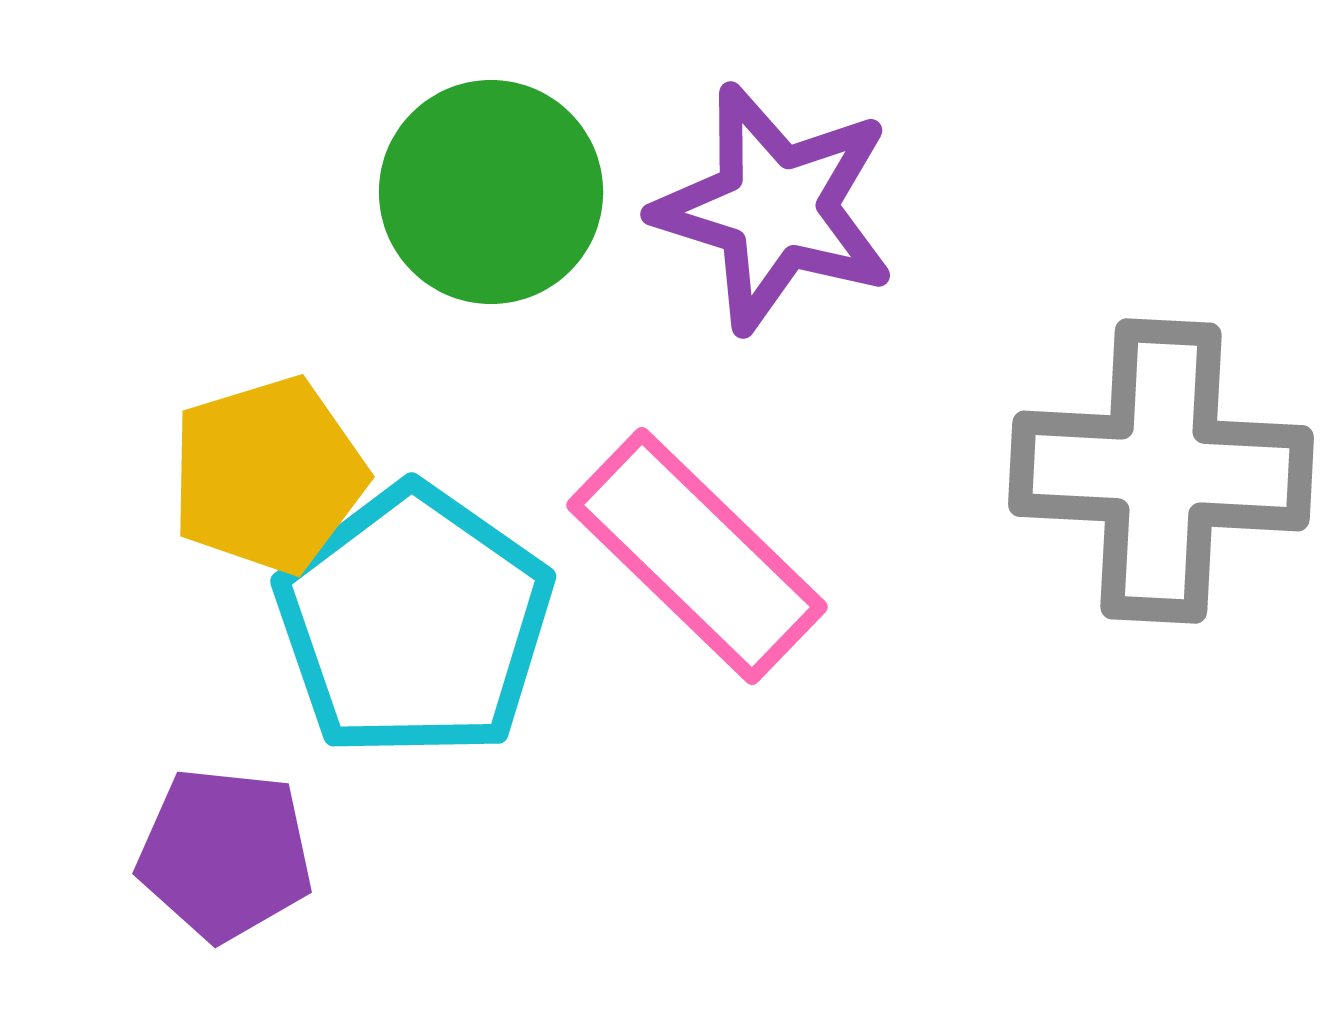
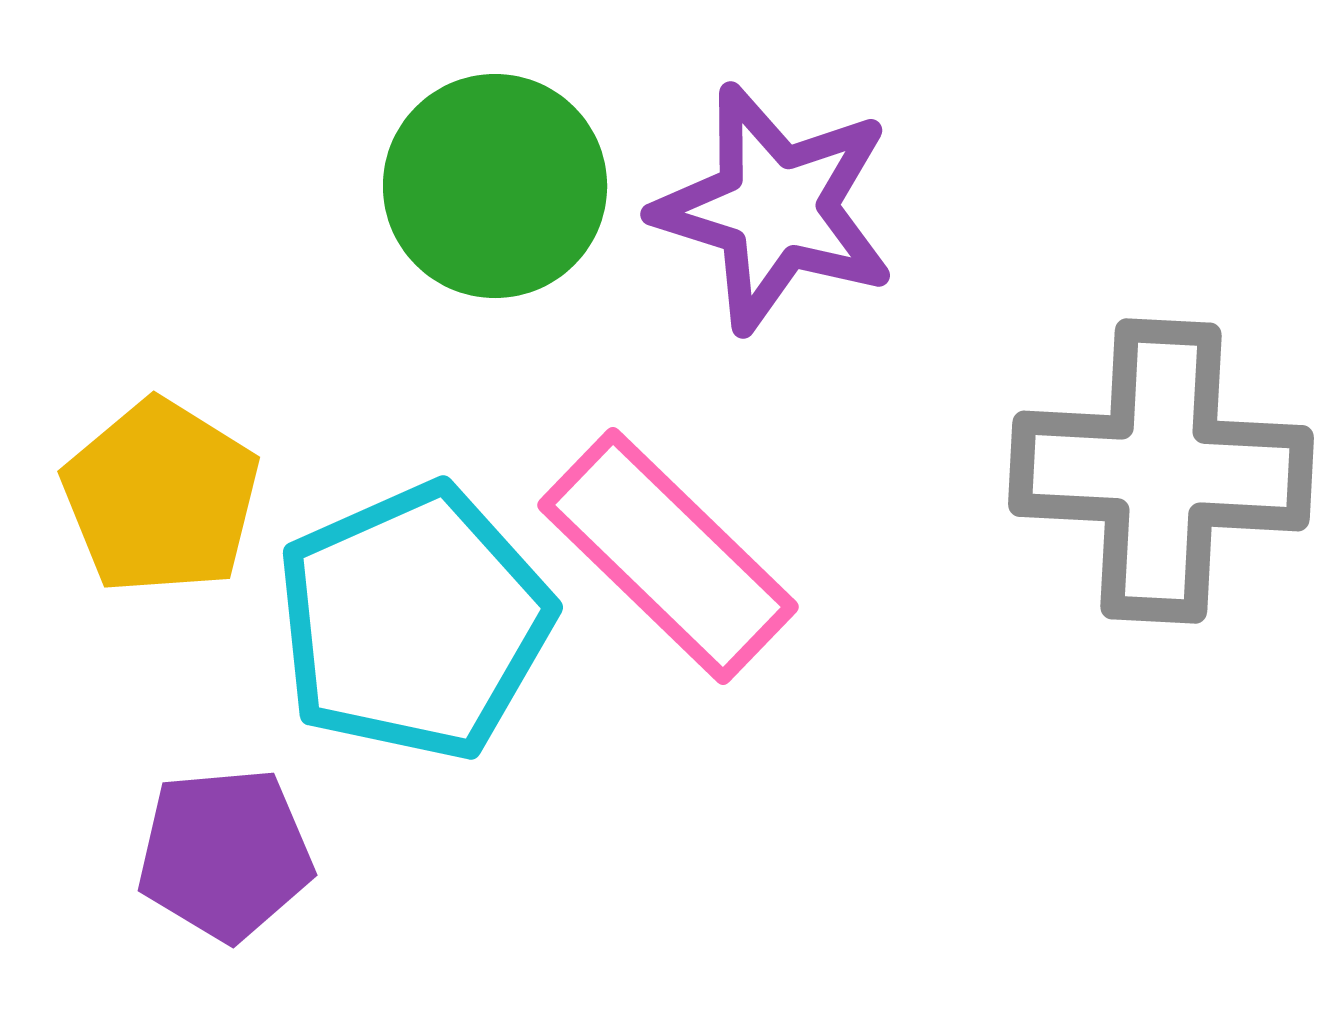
green circle: moved 4 px right, 6 px up
yellow pentagon: moved 107 px left, 22 px down; rotated 23 degrees counterclockwise
pink rectangle: moved 29 px left
cyan pentagon: rotated 13 degrees clockwise
purple pentagon: rotated 11 degrees counterclockwise
